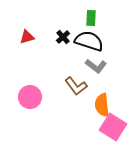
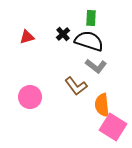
black cross: moved 3 px up
